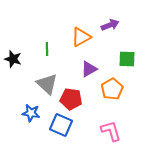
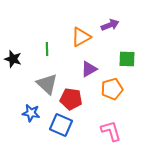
orange pentagon: rotated 15 degrees clockwise
